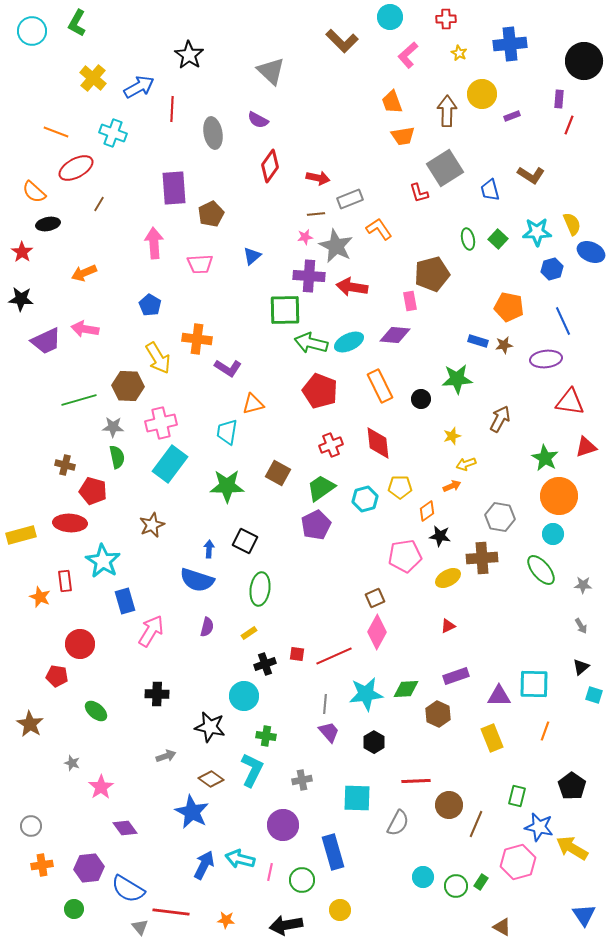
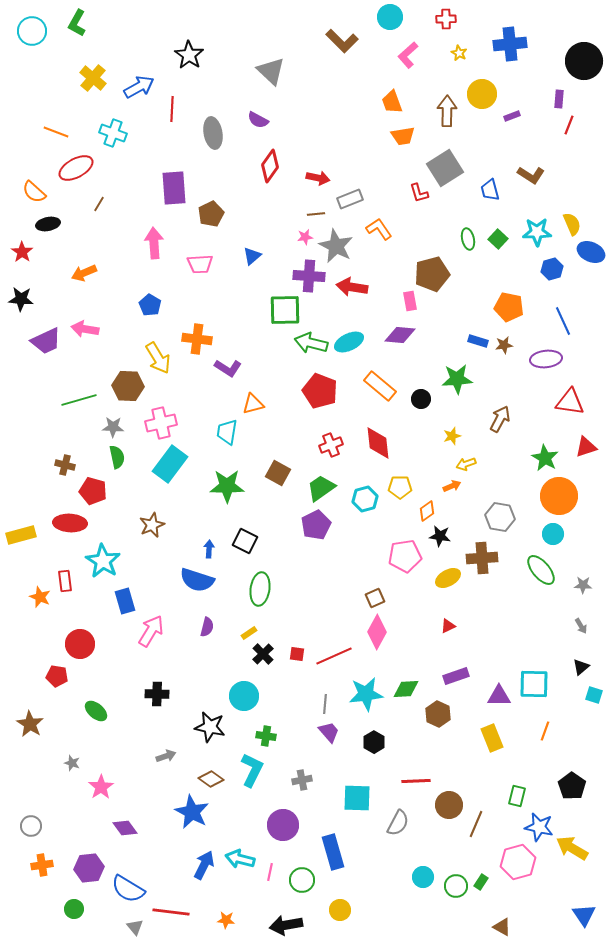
purple diamond at (395, 335): moved 5 px right
orange rectangle at (380, 386): rotated 24 degrees counterclockwise
black cross at (265, 664): moved 2 px left, 10 px up; rotated 25 degrees counterclockwise
gray triangle at (140, 927): moved 5 px left
